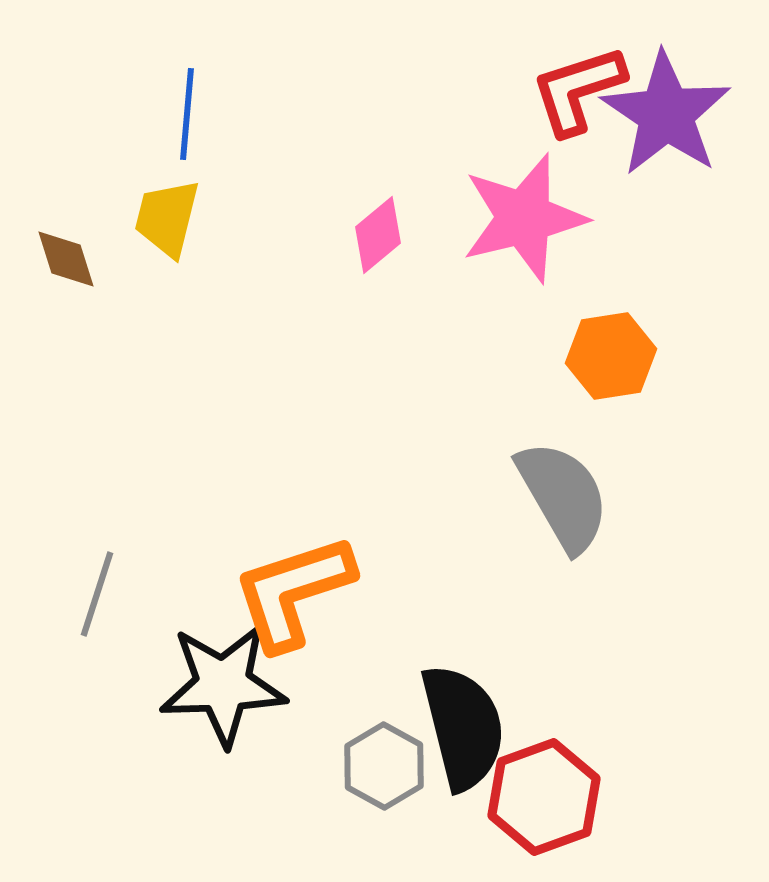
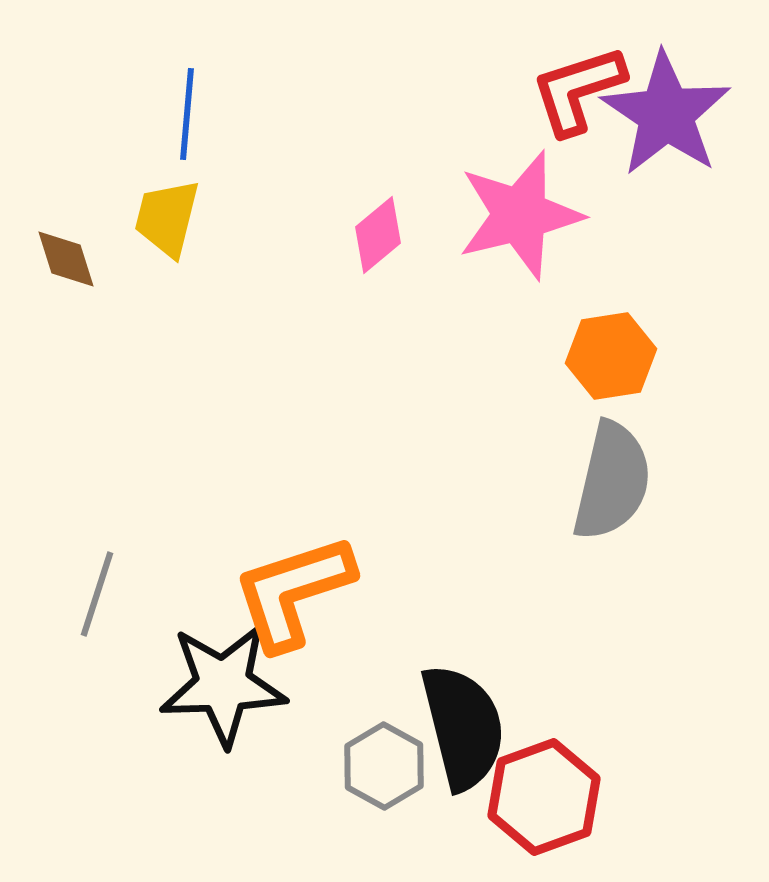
pink star: moved 4 px left, 3 px up
gray semicircle: moved 49 px right, 15 px up; rotated 43 degrees clockwise
